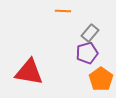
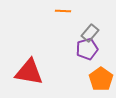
purple pentagon: moved 4 px up
